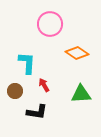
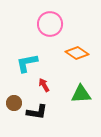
cyan L-shape: rotated 105 degrees counterclockwise
brown circle: moved 1 px left, 12 px down
